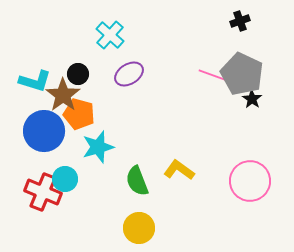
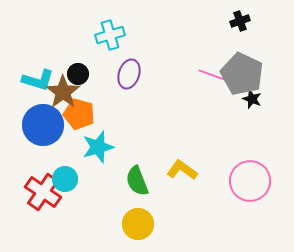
cyan cross: rotated 32 degrees clockwise
purple ellipse: rotated 40 degrees counterclockwise
cyan L-shape: moved 3 px right, 1 px up
brown star: moved 3 px up
black star: rotated 12 degrees counterclockwise
blue circle: moved 1 px left, 6 px up
yellow L-shape: moved 3 px right
red cross: rotated 12 degrees clockwise
yellow circle: moved 1 px left, 4 px up
